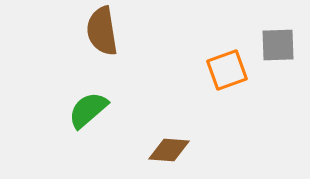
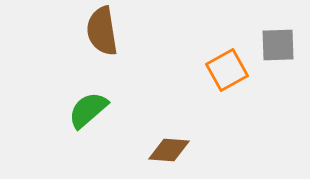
orange square: rotated 9 degrees counterclockwise
